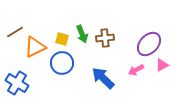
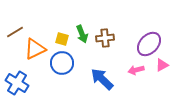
orange triangle: moved 2 px down
pink arrow: rotated 14 degrees clockwise
blue arrow: moved 1 px left, 1 px down
